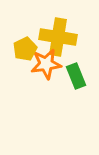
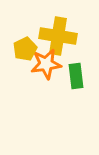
yellow cross: moved 1 px up
green rectangle: rotated 15 degrees clockwise
